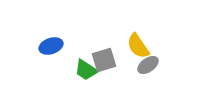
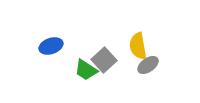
yellow semicircle: rotated 24 degrees clockwise
gray square: rotated 25 degrees counterclockwise
